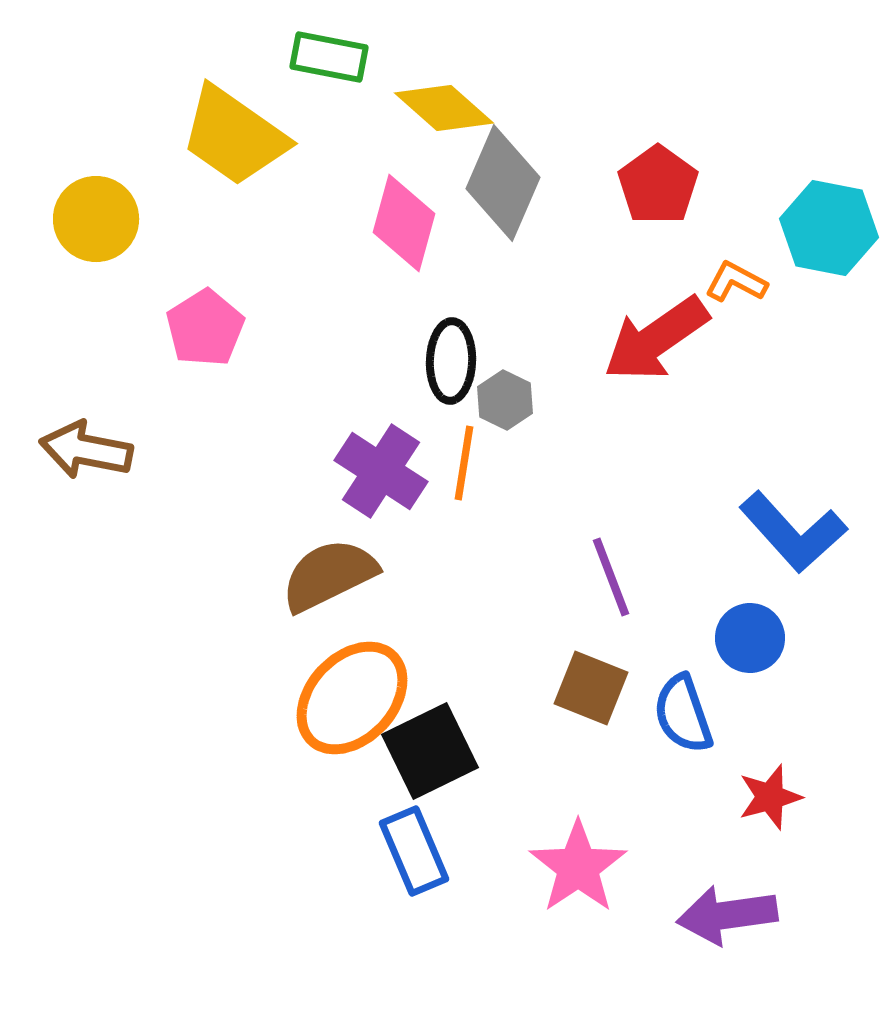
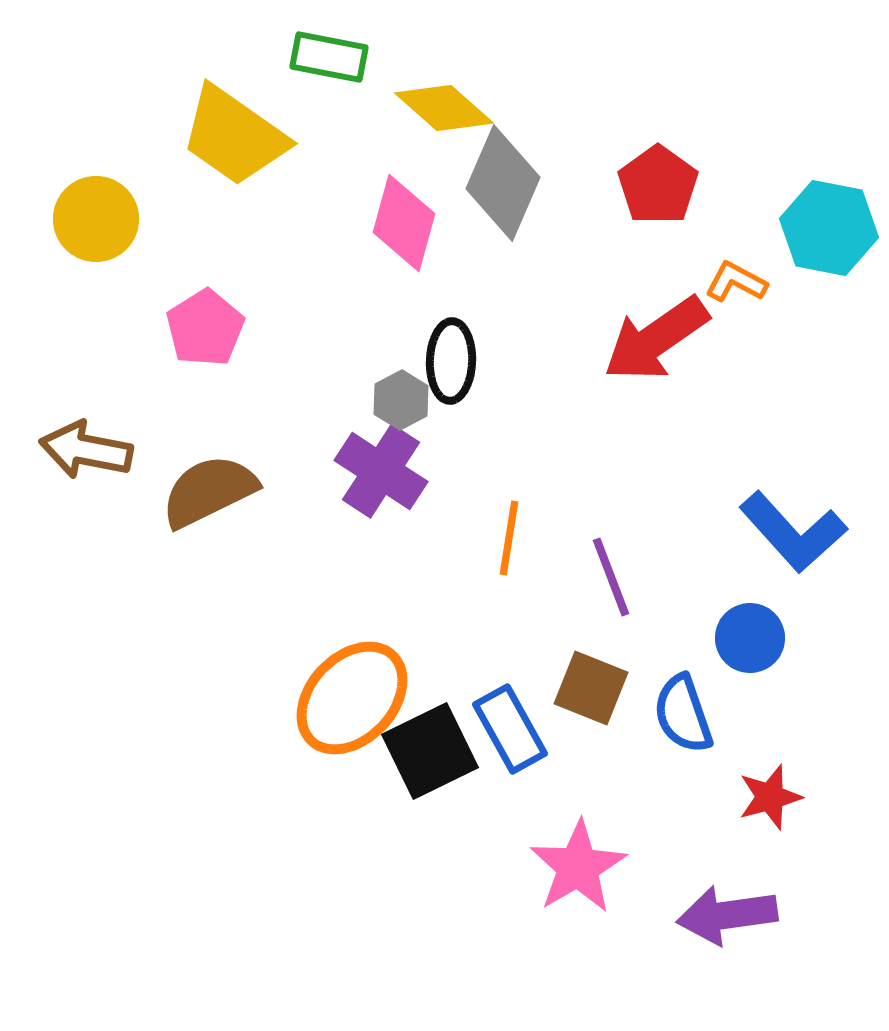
gray hexagon: moved 104 px left; rotated 6 degrees clockwise
orange line: moved 45 px right, 75 px down
brown semicircle: moved 120 px left, 84 px up
blue rectangle: moved 96 px right, 122 px up; rotated 6 degrees counterclockwise
pink star: rotated 4 degrees clockwise
